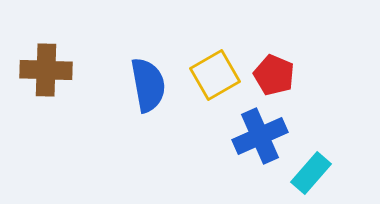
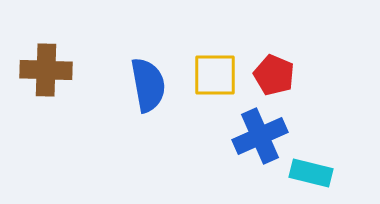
yellow square: rotated 30 degrees clockwise
cyan rectangle: rotated 63 degrees clockwise
